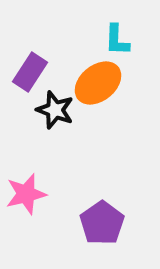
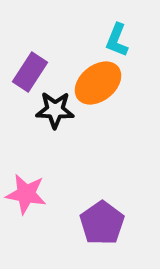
cyan L-shape: rotated 20 degrees clockwise
black star: rotated 18 degrees counterclockwise
pink star: rotated 24 degrees clockwise
